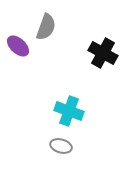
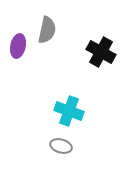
gray semicircle: moved 1 px right, 3 px down; rotated 8 degrees counterclockwise
purple ellipse: rotated 60 degrees clockwise
black cross: moved 2 px left, 1 px up
